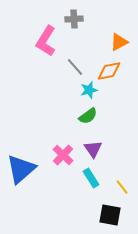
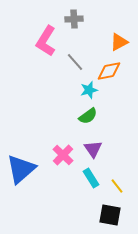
gray line: moved 5 px up
yellow line: moved 5 px left, 1 px up
